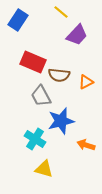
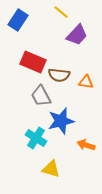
orange triangle: rotated 35 degrees clockwise
cyan cross: moved 1 px right, 1 px up
yellow triangle: moved 7 px right
